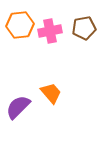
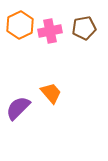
orange hexagon: rotated 20 degrees counterclockwise
purple semicircle: moved 1 px down
